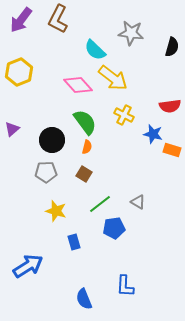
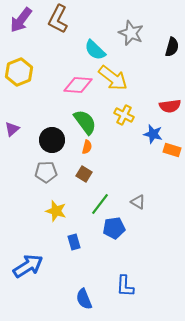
gray star: rotated 15 degrees clockwise
pink diamond: rotated 44 degrees counterclockwise
green line: rotated 15 degrees counterclockwise
